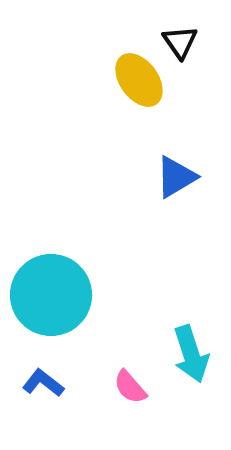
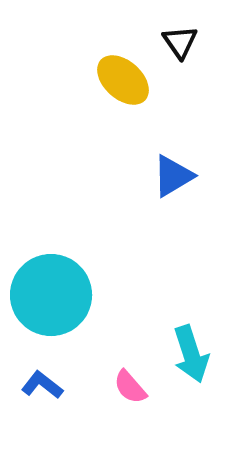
yellow ellipse: moved 16 px left; rotated 12 degrees counterclockwise
blue triangle: moved 3 px left, 1 px up
blue L-shape: moved 1 px left, 2 px down
